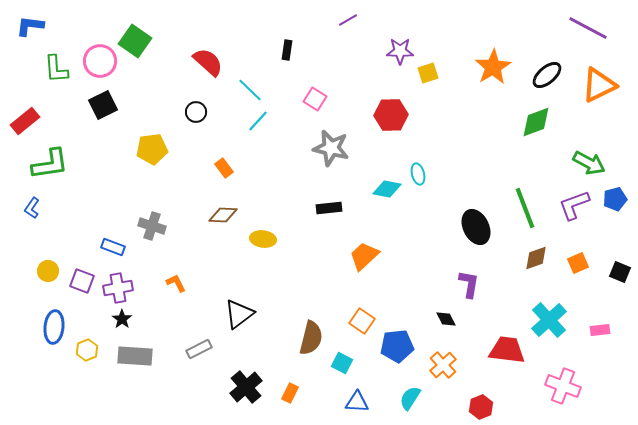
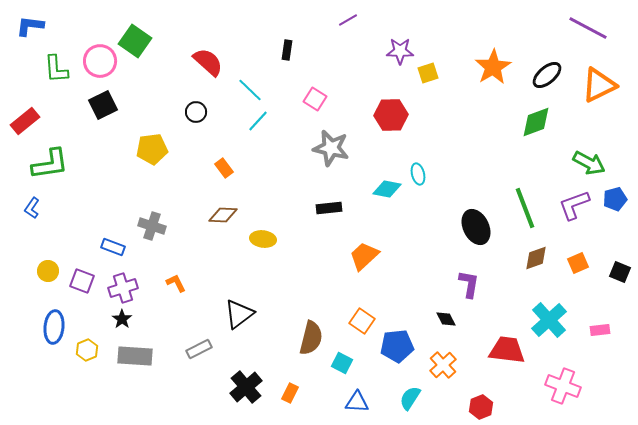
purple cross at (118, 288): moved 5 px right; rotated 8 degrees counterclockwise
